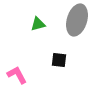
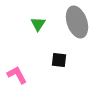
gray ellipse: moved 2 px down; rotated 36 degrees counterclockwise
green triangle: rotated 42 degrees counterclockwise
